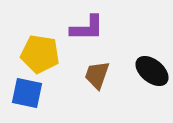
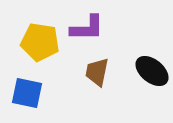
yellow pentagon: moved 12 px up
brown trapezoid: moved 3 px up; rotated 8 degrees counterclockwise
